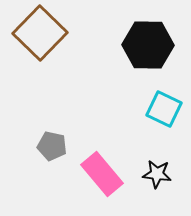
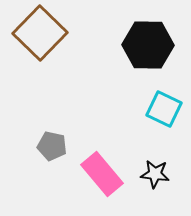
black star: moved 2 px left
